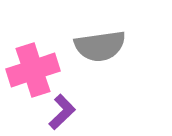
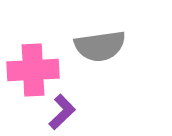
pink cross: rotated 15 degrees clockwise
